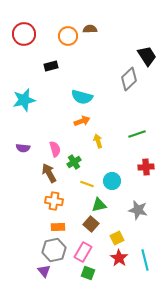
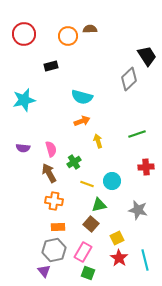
pink semicircle: moved 4 px left
